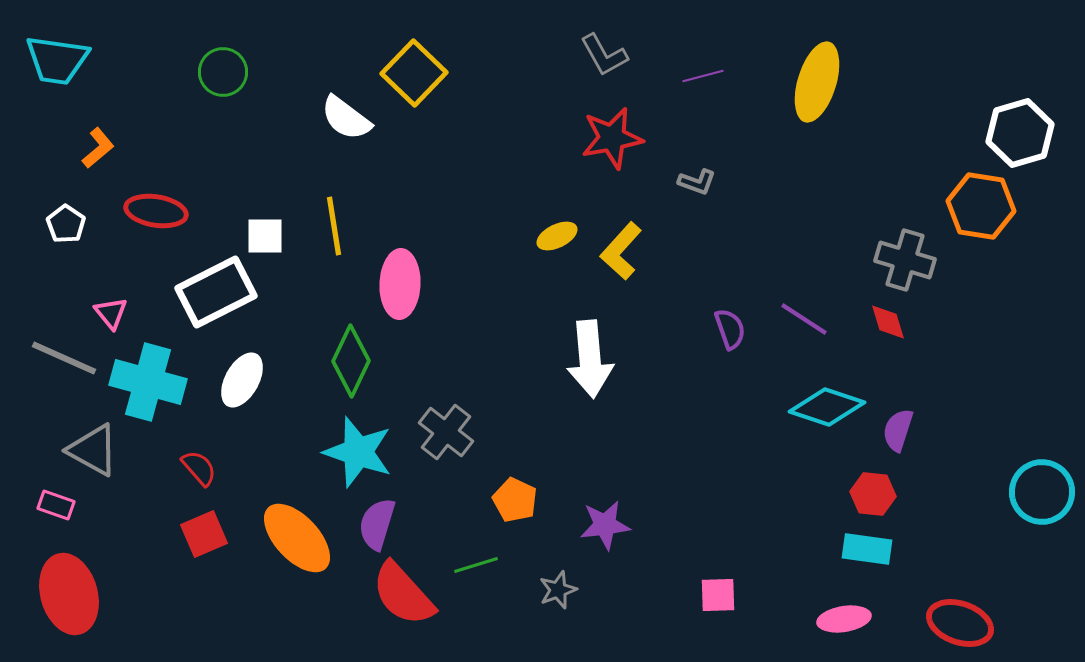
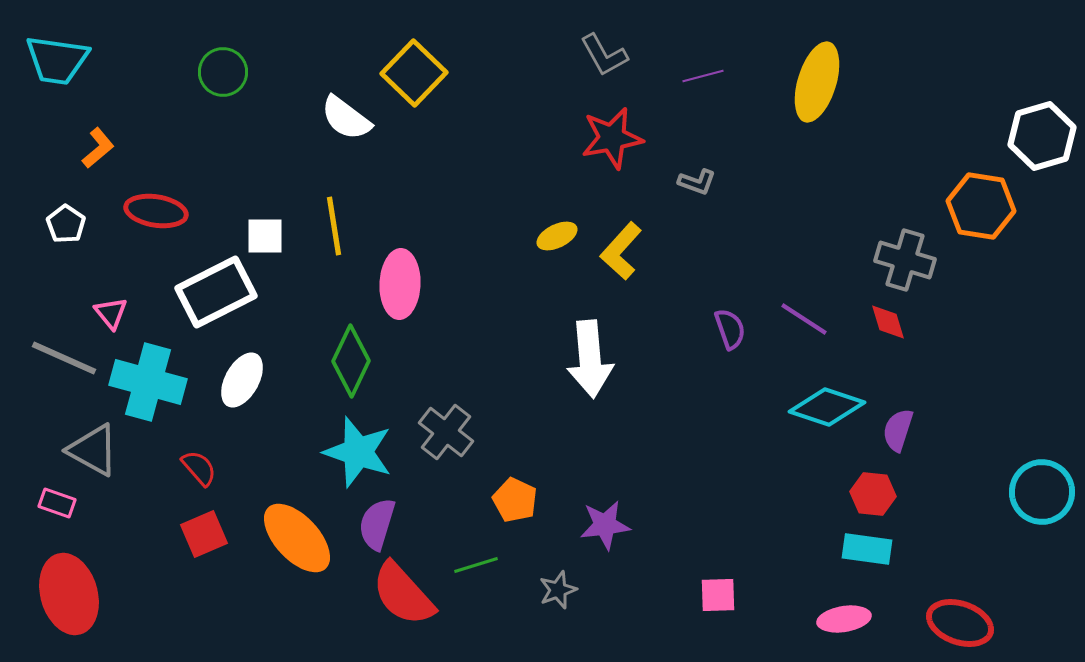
white hexagon at (1020, 133): moved 22 px right, 3 px down
pink rectangle at (56, 505): moved 1 px right, 2 px up
